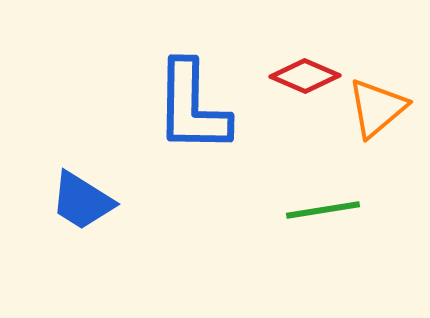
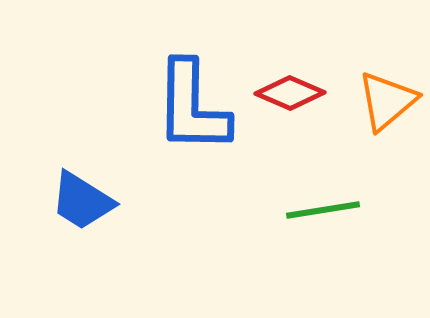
red diamond: moved 15 px left, 17 px down
orange triangle: moved 10 px right, 7 px up
